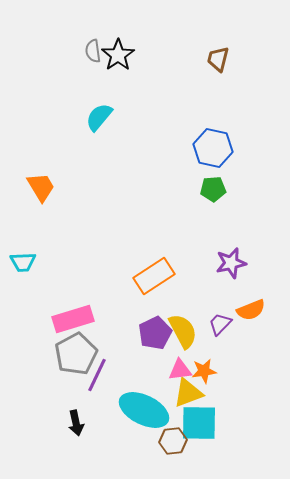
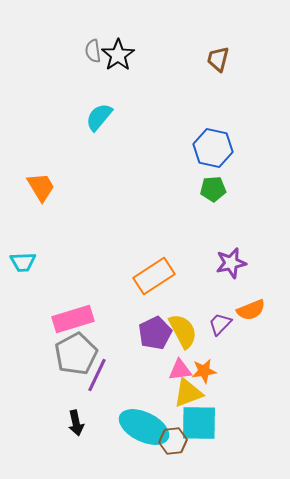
cyan ellipse: moved 17 px down
